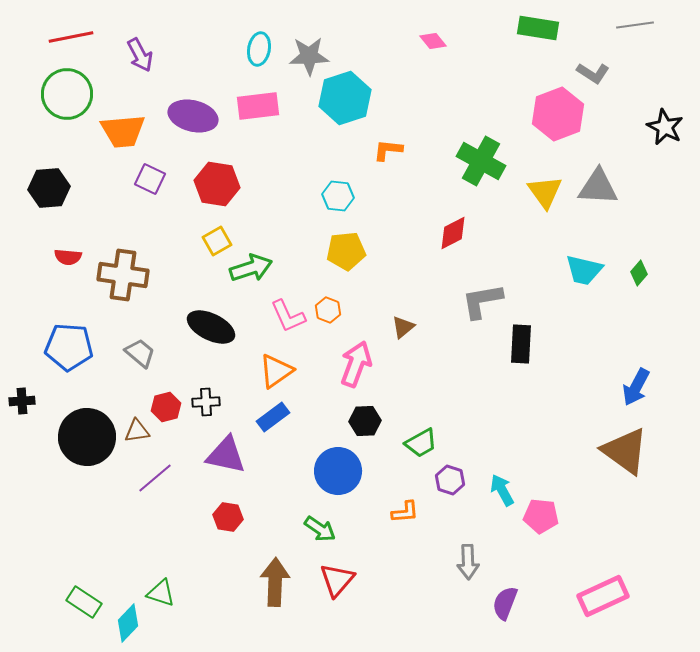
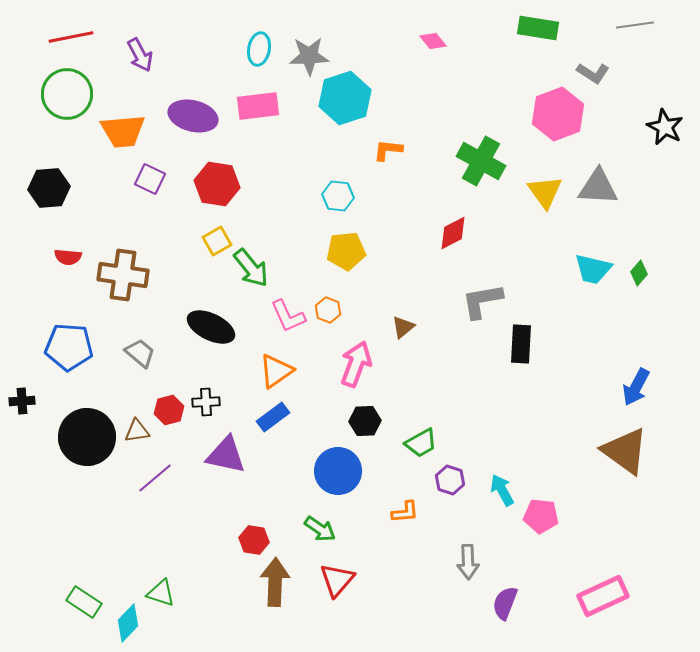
green arrow at (251, 268): rotated 69 degrees clockwise
cyan trapezoid at (584, 270): moved 9 px right, 1 px up
red hexagon at (166, 407): moved 3 px right, 3 px down
red hexagon at (228, 517): moved 26 px right, 23 px down
